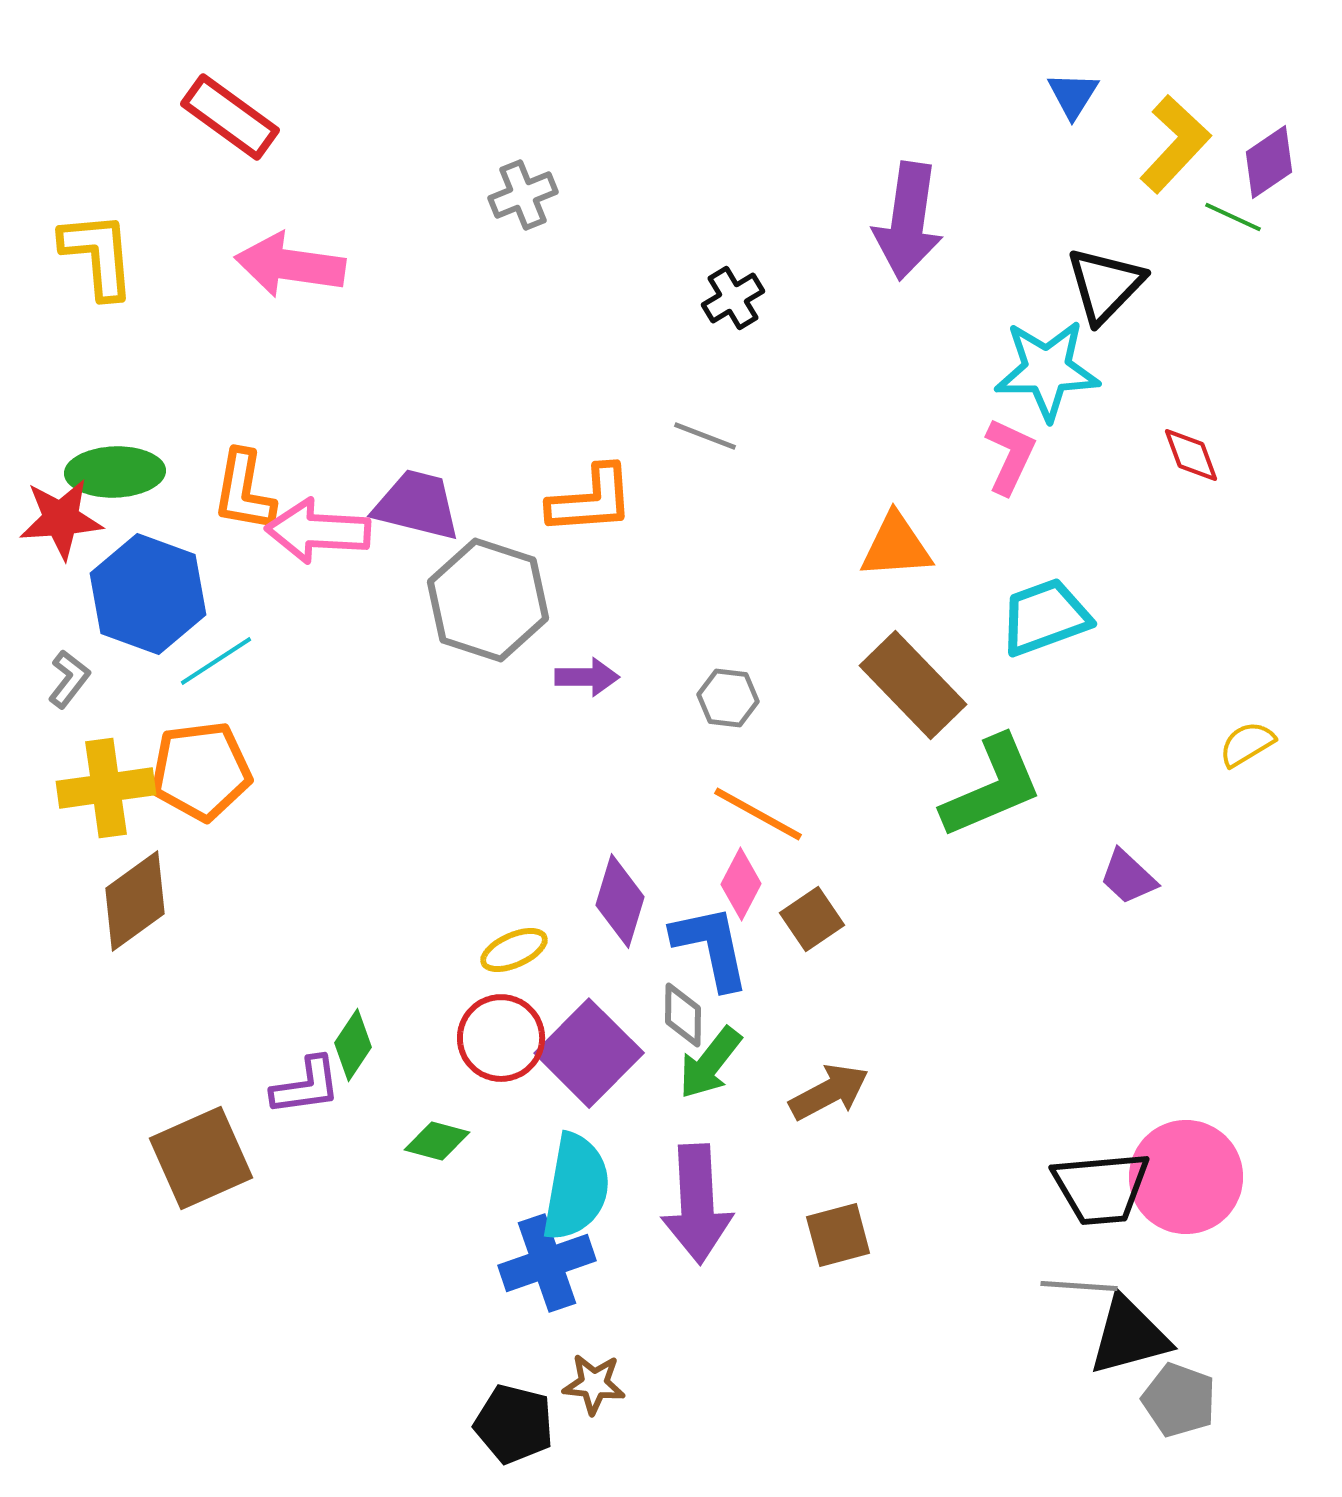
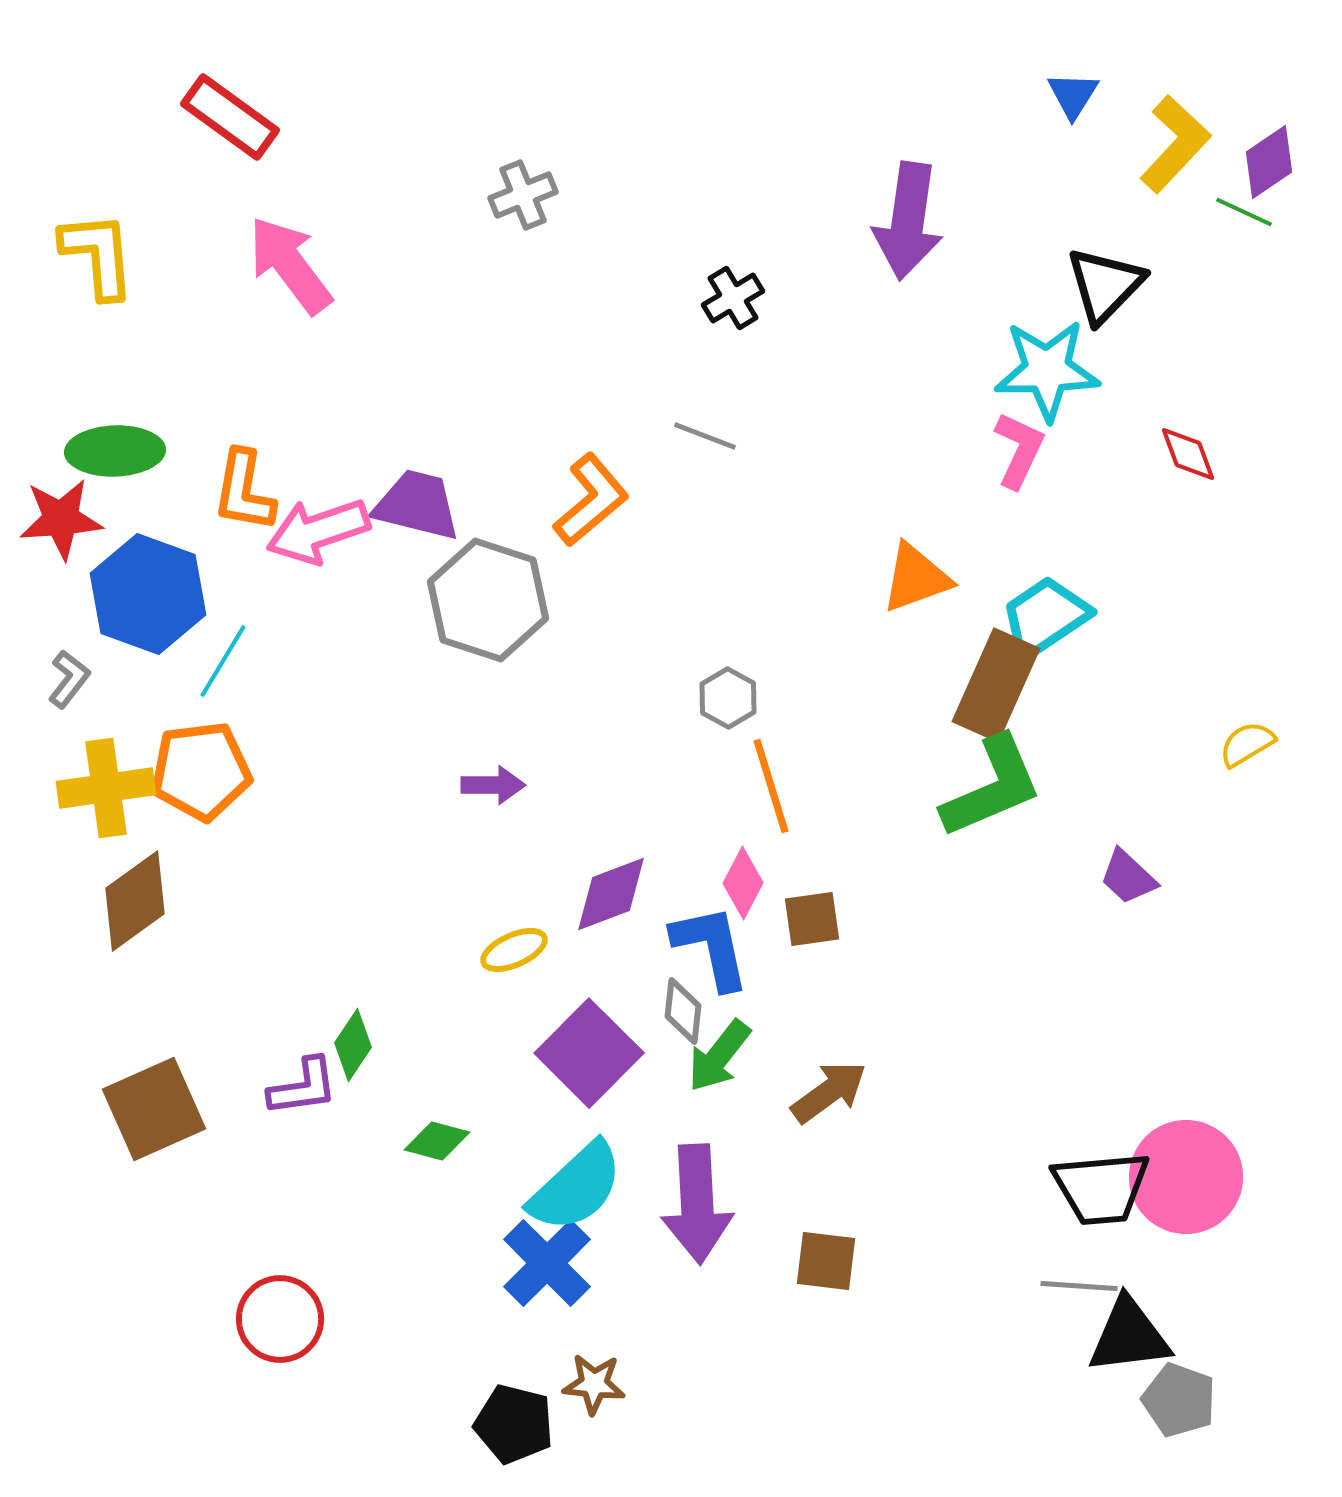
green line at (1233, 217): moved 11 px right, 5 px up
pink arrow at (290, 265): rotated 45 degrees clockwise
red diamond at (1191, 455): moved 3 px left, 1 px up
pink L-shape at (1010, 456): moved 9 px right, 6 px up
green ellipse at (115, 472): moved 21 px up
orange L-shape at (591, 500): rotated 36 degrees counterclockwise
pink arrow at (318, 531): rotated 22 degrees counterclockwise
orange triangle at (896, 546): moved 20 px right, 32 px down; rotated 16 degrees counterclockwise
cyan trapezoid at (1045, 617): rotated 14 degrees counterclockwise
cyan line at (216, 661): moved 7 px right; rotated 26 degrees counterclockwise
purple arrow at (587, 677): moved 94 px left, 108 px down
brown rectangle at (913, 685): moved 83 px right; rotated 68 degrees clockwise
gray hexagon at (728, 698): rotated 22 degrees clockwise
orange line at (758, 814): moved 13 px right, 28 px up; rotated 44 degrees clockwise
pink diamond at (741, 884): moved 2 px right, 1 px up
purple diamond at (620, 901): moved 9 px left, 7 px up; rotated 52 degrees clockwise
brown square at (812, 919): rotated 26 degrees clockwise
gray diamond at (683, 1015): moved 4 px up; rotated 6 degrees clockwise
red circle at (501, 1038): moved 221 px left, 281 px down
green arrow at (710, 1063): moved 9 px right, 7 px up
purple L-shape at (306, 1086): moved 3 px left, 1 px down
brown arrow at (829, 1092): rotated 8 degrees counterclockwise
brown square at (201, 1158): moved 47 px left, 49 px up
cyan semicircle at (576, 1187): rotated 37 degrees clockwise
brown square at (838, 1235): moved 12 px left, 26 px down; rotated 22 degrees clockwise
blue cross at (547, 1263): rotated 26 degrees counterclockwise
black triangle at (1129, 1336): rotated 8 degrees clockwise
